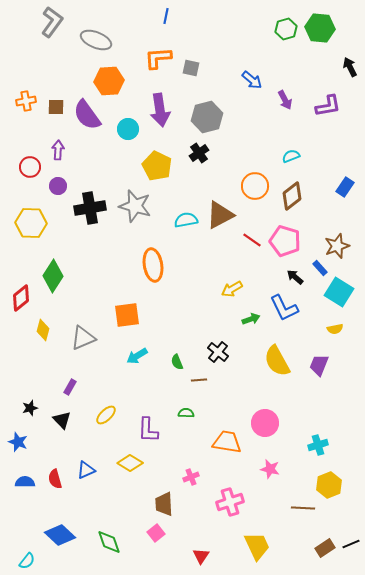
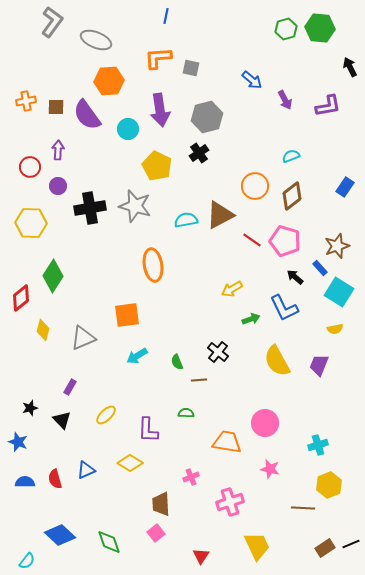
brown trapezoid at (164, 504): moved 3 px left
